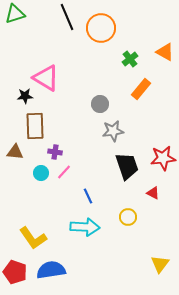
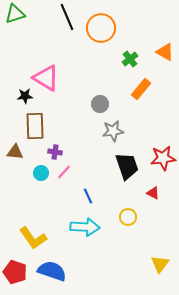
blue semicircle: moved 1 px right, 1 px down; rotated 28 degrees clockwise
